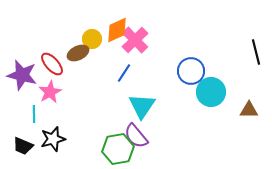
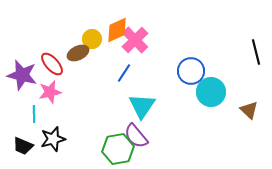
pink star: rotated 15 degrees clockwise
brown triangle: rotated 42 degrees clockwise
